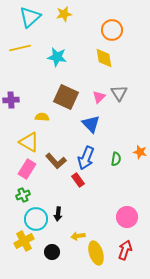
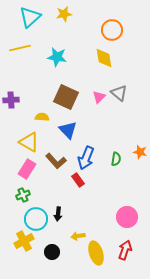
gray triangle: rotated 18 degrees counterclockwise
blue triangle: moved 23 px left, 6 px down
